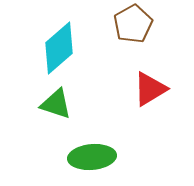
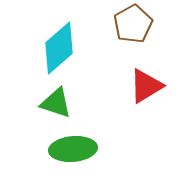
red triangle: moved 4 px left, 3 px up
green triangle: moved 1 px up
green ellipse: moved 19 px left, 8 px up
